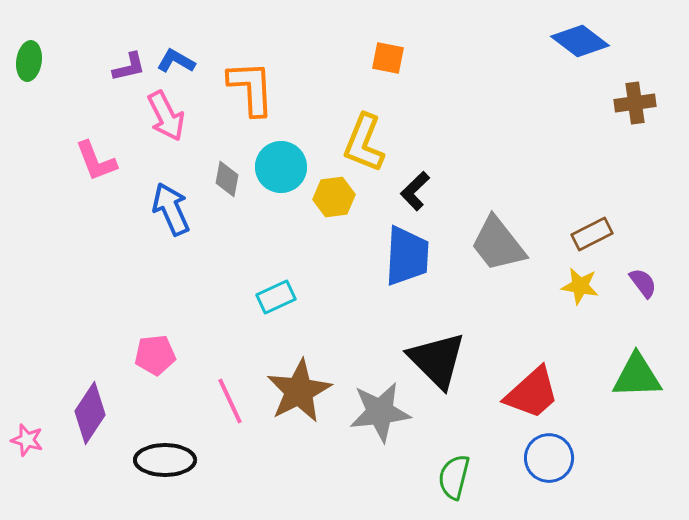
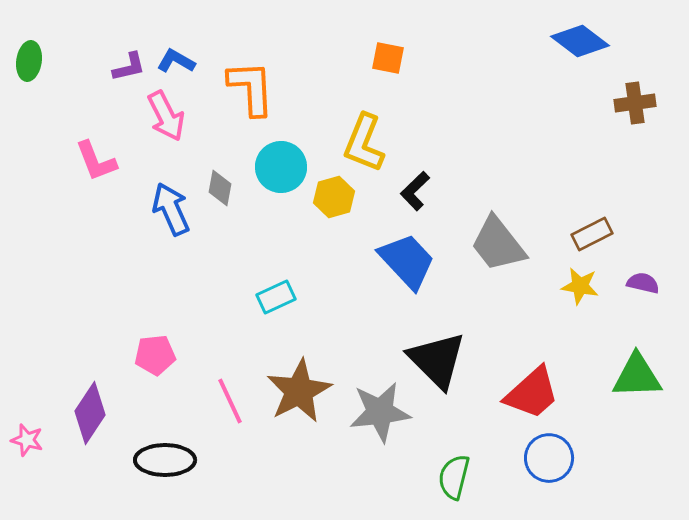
gray diamond: moved 7 px left, 9 px down
yellow hexagon: rotated 9 degrees counterclockwise
blue trapezoid: moved 5 px down; rotated 46 degrees counterclockwise
purple semicircle: rotated 40 degrees counterclockwise
